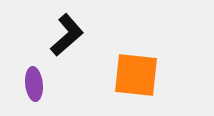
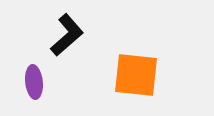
purple ellipse: moved 2 px up
